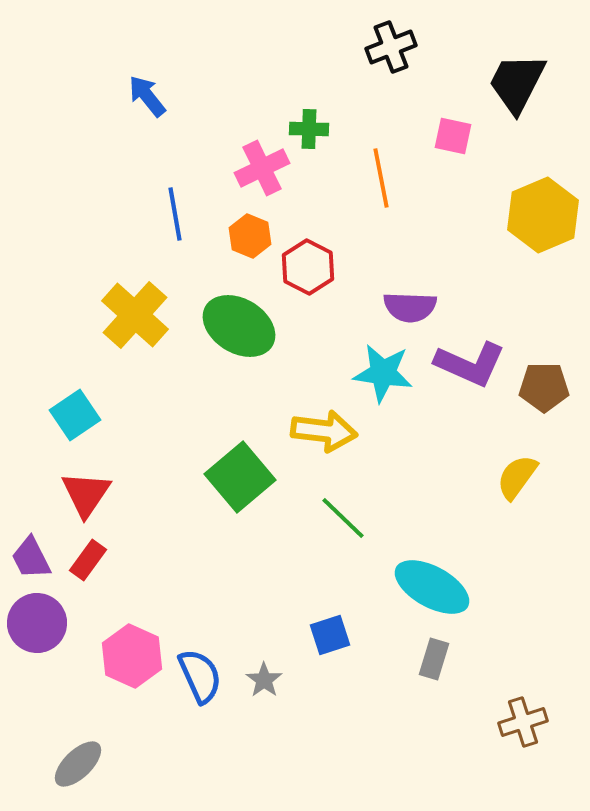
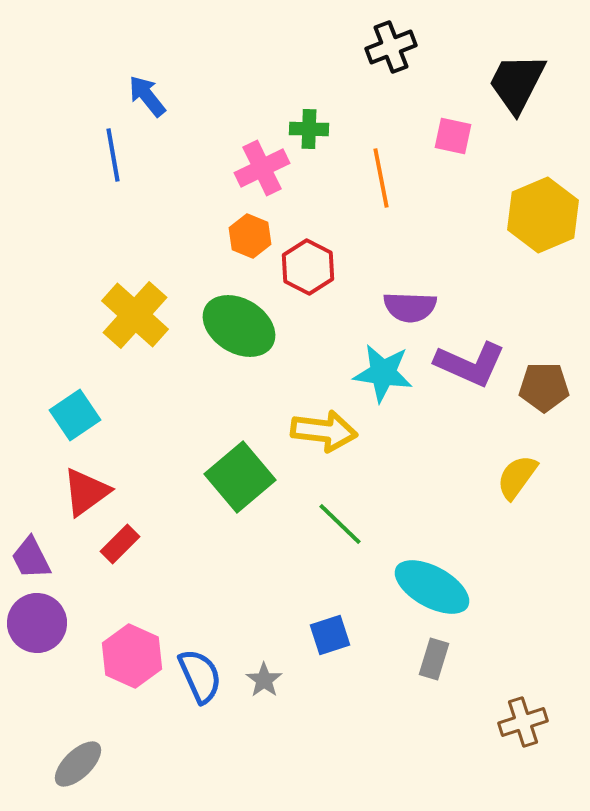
blue line: moved 62 px left, 59 px up
red triangle: moved 2 px up; rotated 20 degrees clockwise
green line: moved 3 px left, 6 px down
red rectangle: moved 32 px right, 16 px up; rotated 9 degrees clockwise
